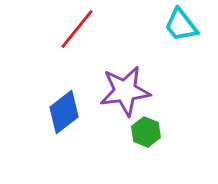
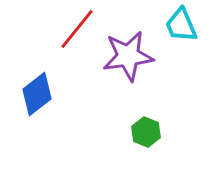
cyan trapezoid: rotated 15 degrees clockwise
purple star: moved 3 px right, 35 px up
blue diamond: moved 27 px left, 18 px up
